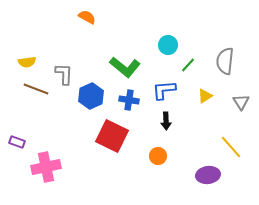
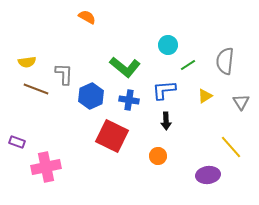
green line: rotated 14 degrees clockwise
